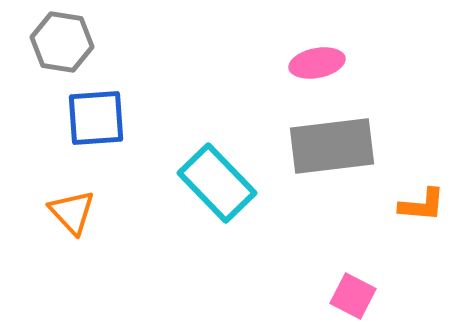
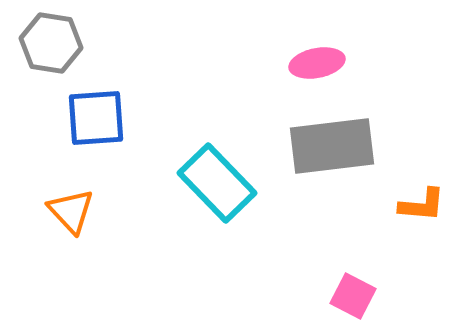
gray hexagon: moved 11 px left, 1 px down
orange triangle: moved 1 px left, 1 px up
